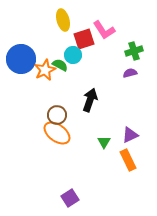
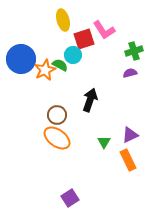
orange ellipse: moved 5 px down
